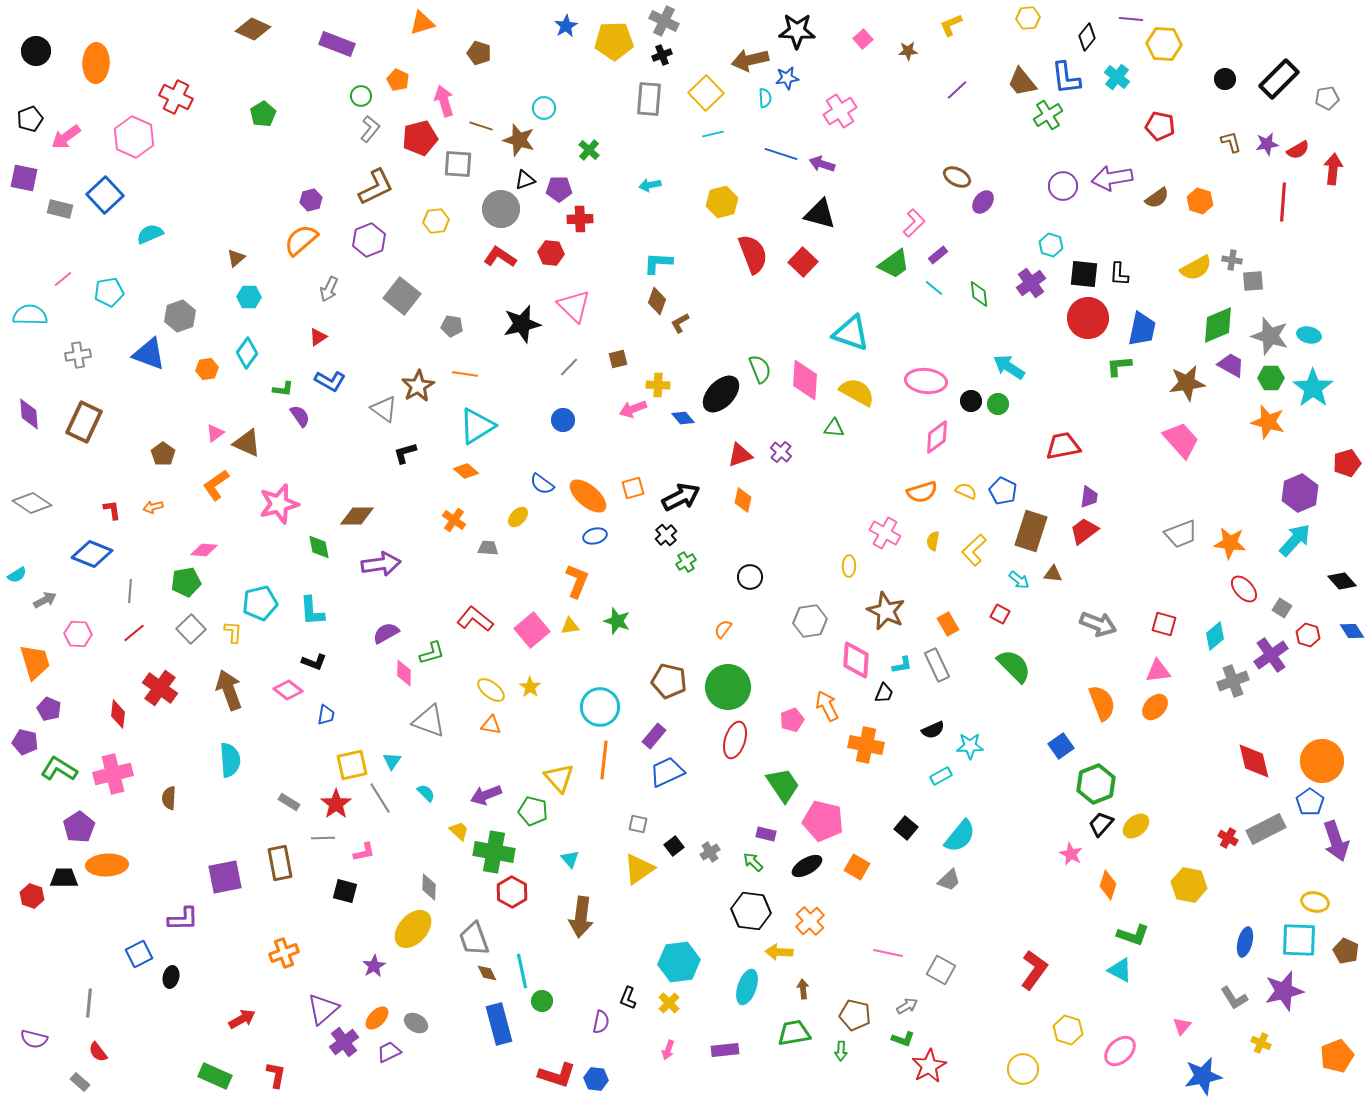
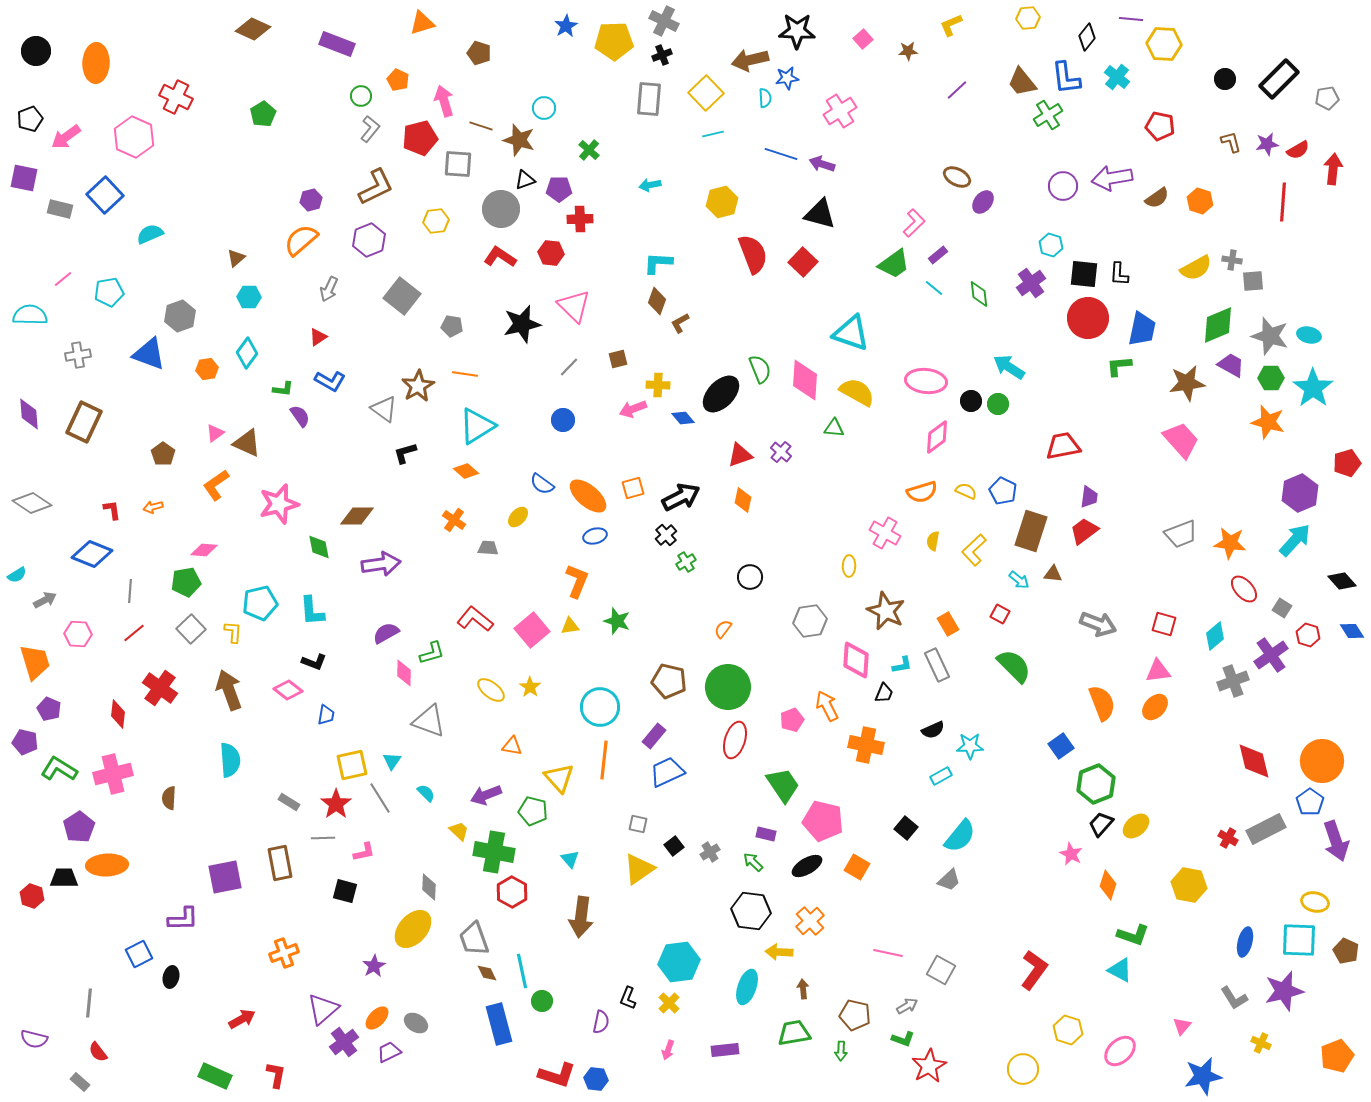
orange triangle at (491, 725): moved 21 px right, 21 px down
